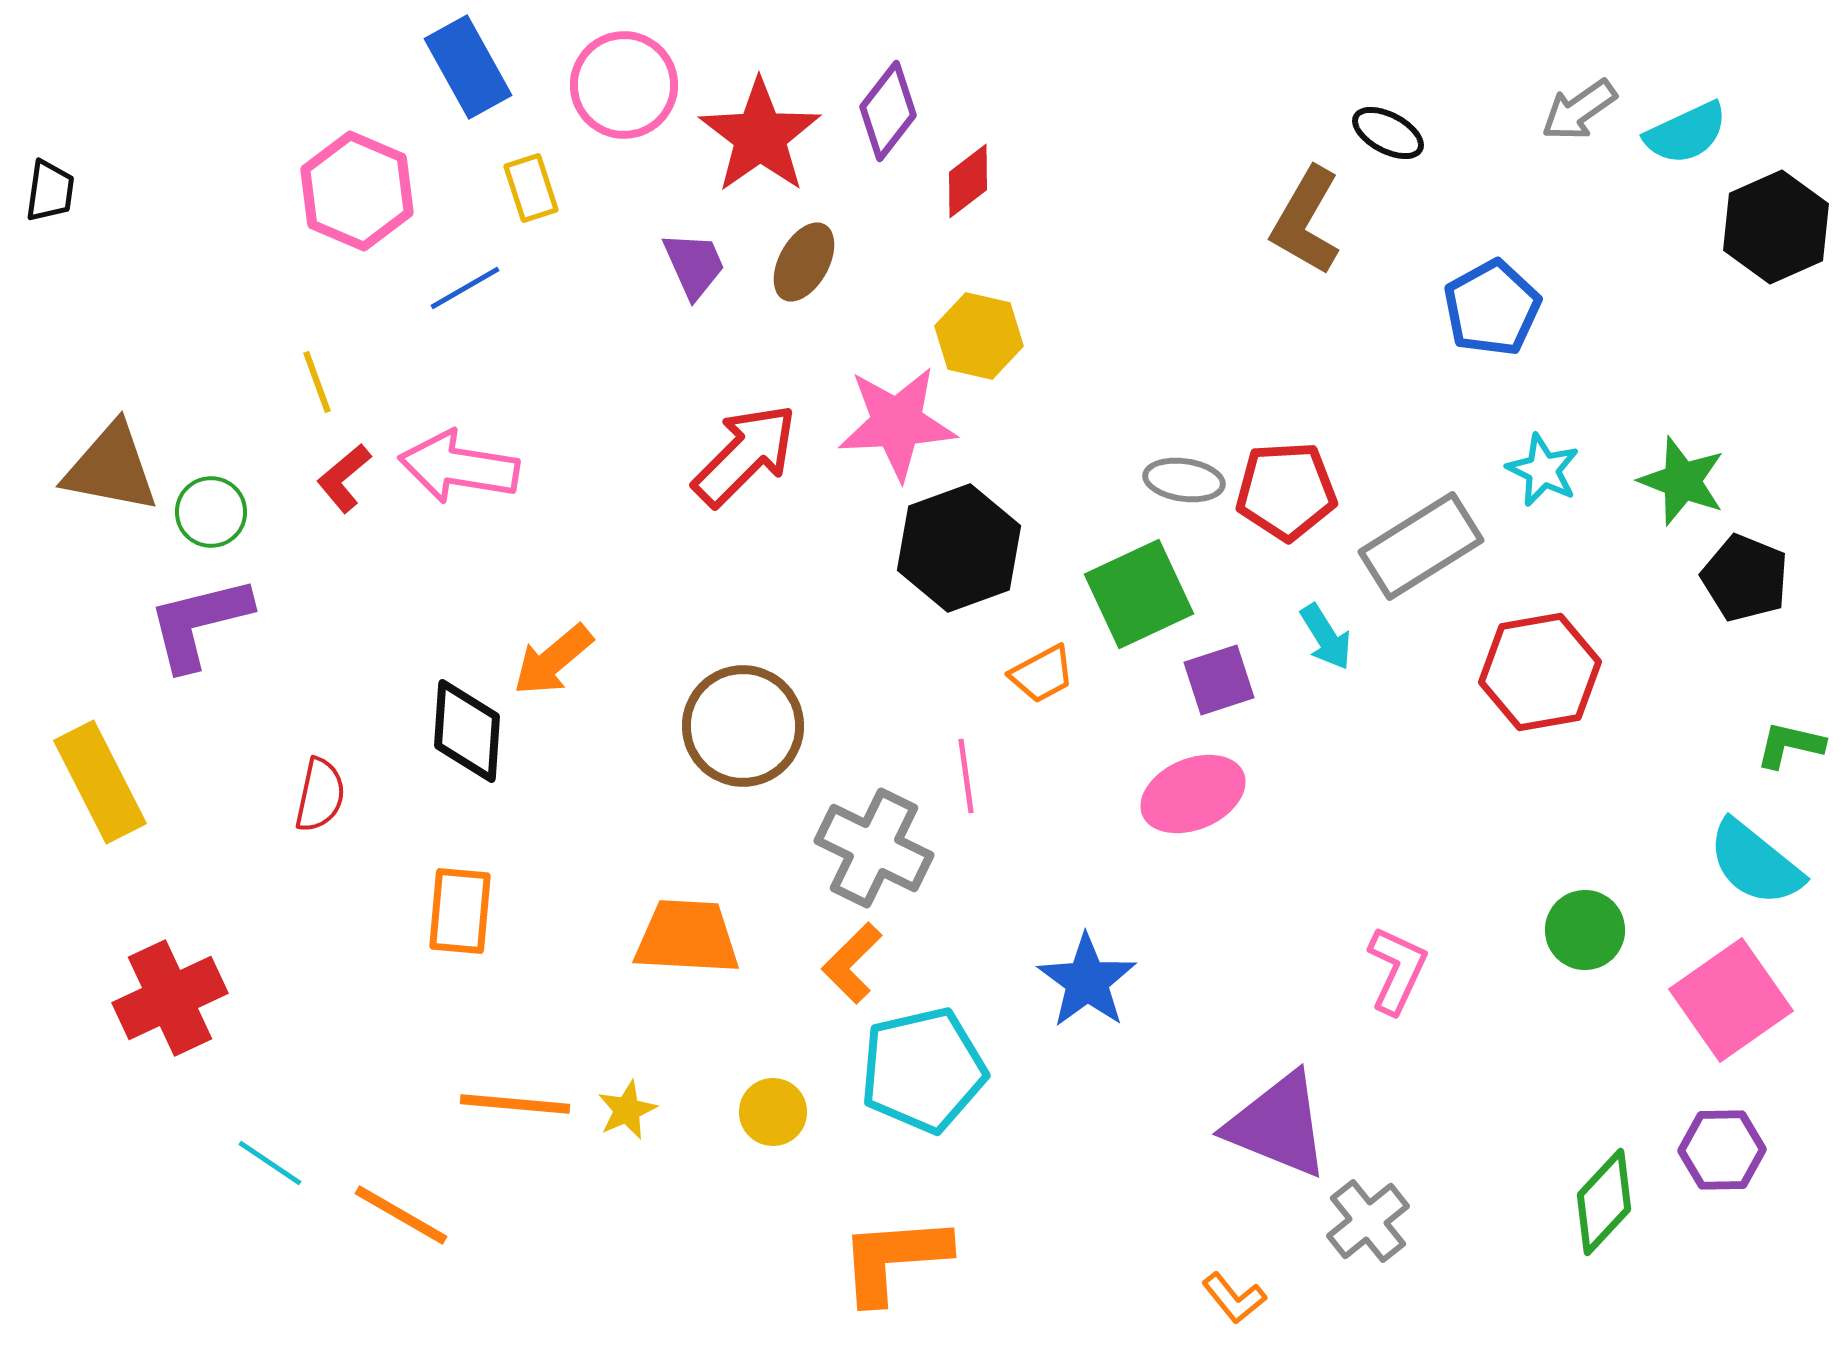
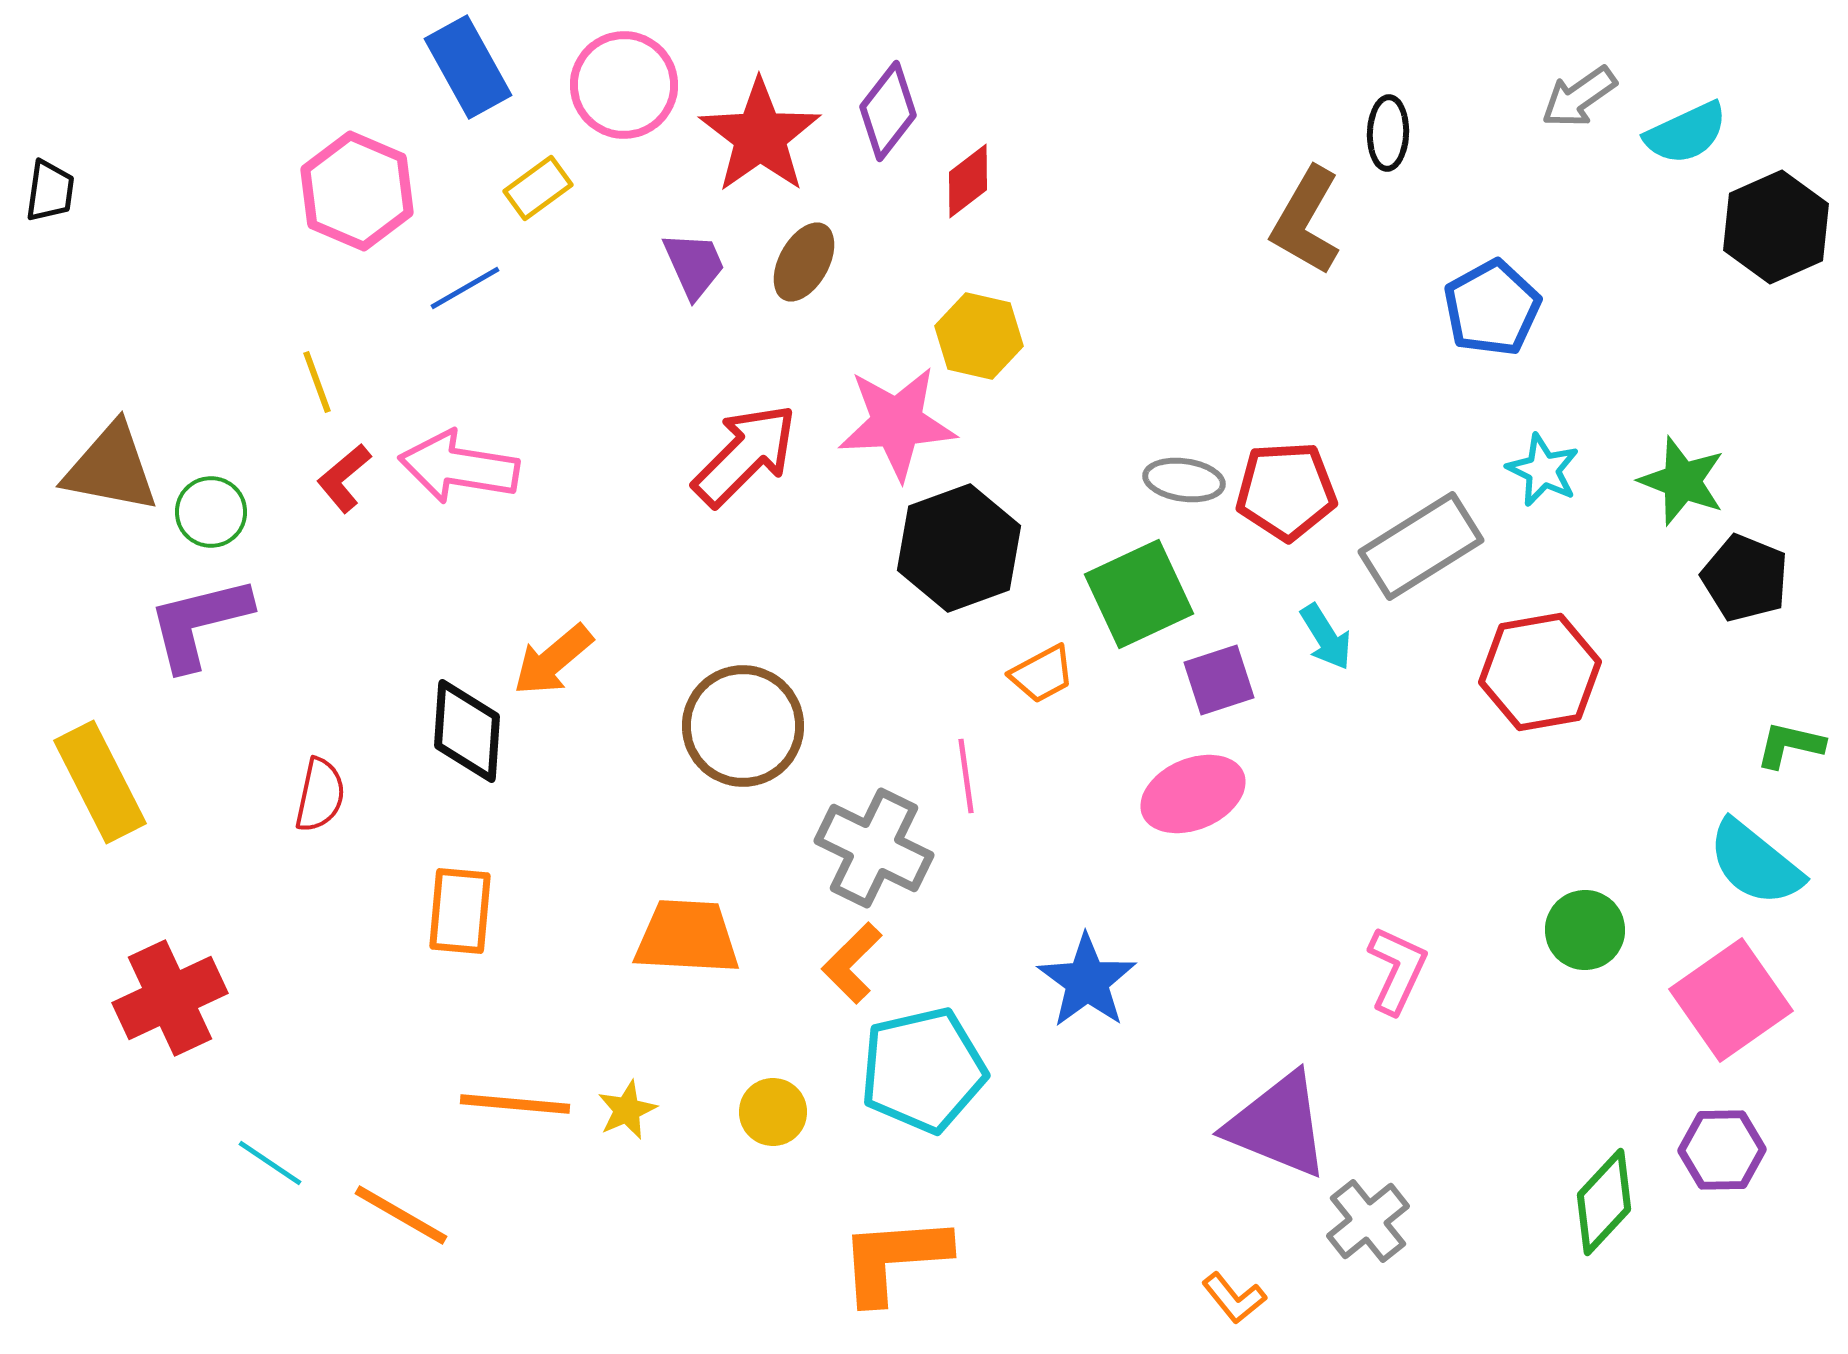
gray arrow at (1579, 110): moved 13 px up
black ellipse at (1388, 133): rotated 64 degrees clockwise
yellow rectangle at (531, 188): moved 7 px right; rotated 72 degrees clockwise
